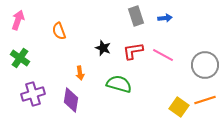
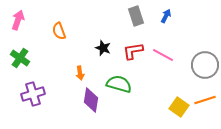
blue arrow: moved 1 px right, 2 px up; rotated 56 degrees counterclockwise
purple diamond: moved 20 px right
